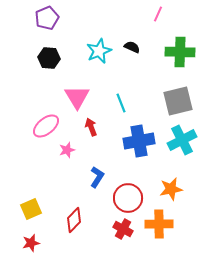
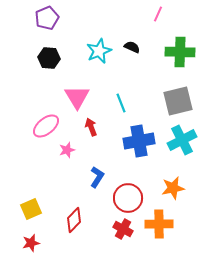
orange star: moved 2 px right, 1 px up
